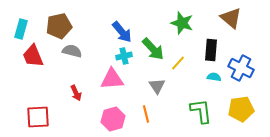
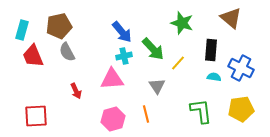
cyan rectangle: moved 1 px right, 1 px down
gray semicircle: moved 5 px left, 1 px down; rotated 132 degrees counterclockwise
red arrow: moved 2 px up
red square: moved 2 px left, 1 px up
